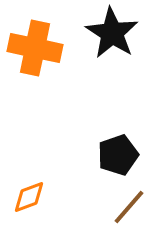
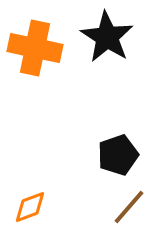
black star: moved 5 px left, 4 px down
orange diamond: moved 1 px right, 10 px down
